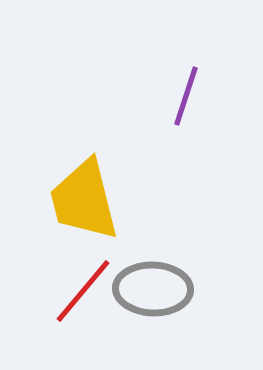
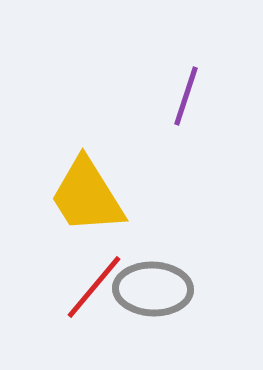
yellow trapezoid: moved 3 px right, 4 px up; rotated 18 degrees counterclockwise
red line: moved 11 px right, 4 px up
